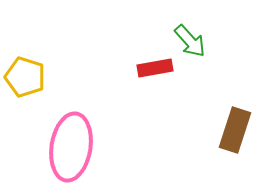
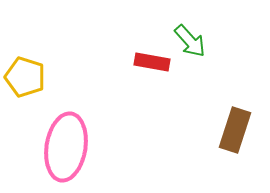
red rectangle: moved 3 px left, 6 px up; rotated 20 degrees clockwise
pink ellipse: moved 5 px left
